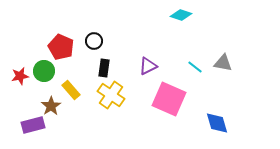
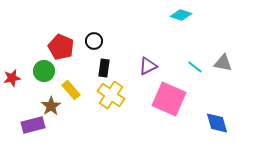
red star: moved 8 px left, 2 px down
